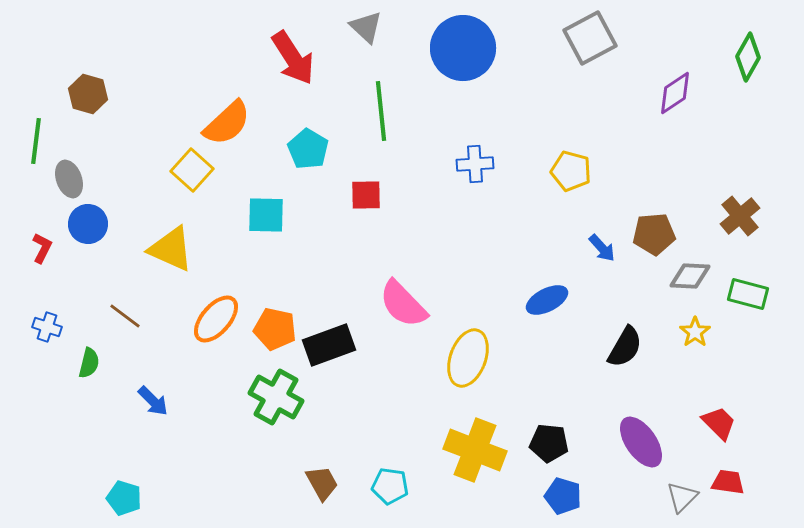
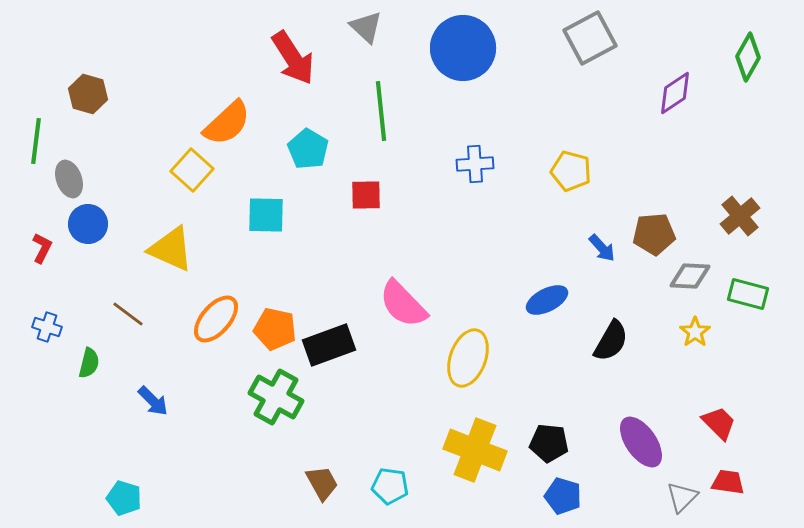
brown line at (125, 316): moved 3 px right, 2 px up
black semicircle at (625, 347): moved 14 px left, 6 px up
